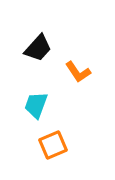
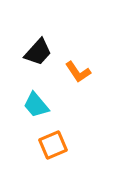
black trapezoid: moved 4 px down
cyan trapezoid: rotated 60 degrees counterclockwise
